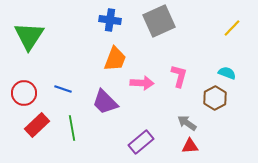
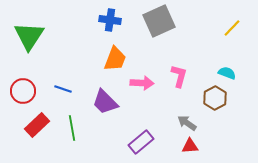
red circle: moved 1 px left, 2 px up
